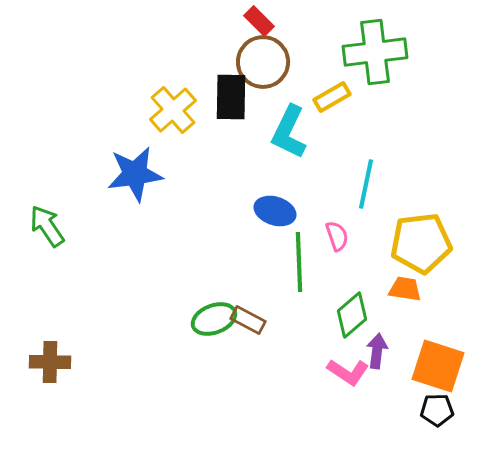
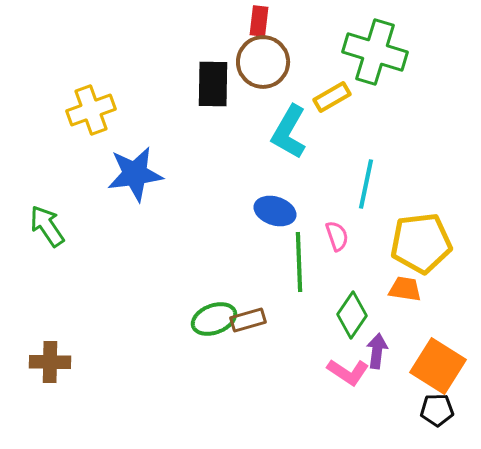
red rectangle: rotated 52 degrees clockwise
green cross: rotated 24 degrees clockwise
black rectangle: moved 18 px left, 13 px up
yellow cross: moved 82 px left; rotated 21 degrees clockwise
cyan L-shape: rotated 4 degrees clockwise
green diamond: rotated 15 degrees counterclockwise
brown rectangle: rotated 44 degrees counterclockwise
orange square: rotated 14 degrees clockwise
